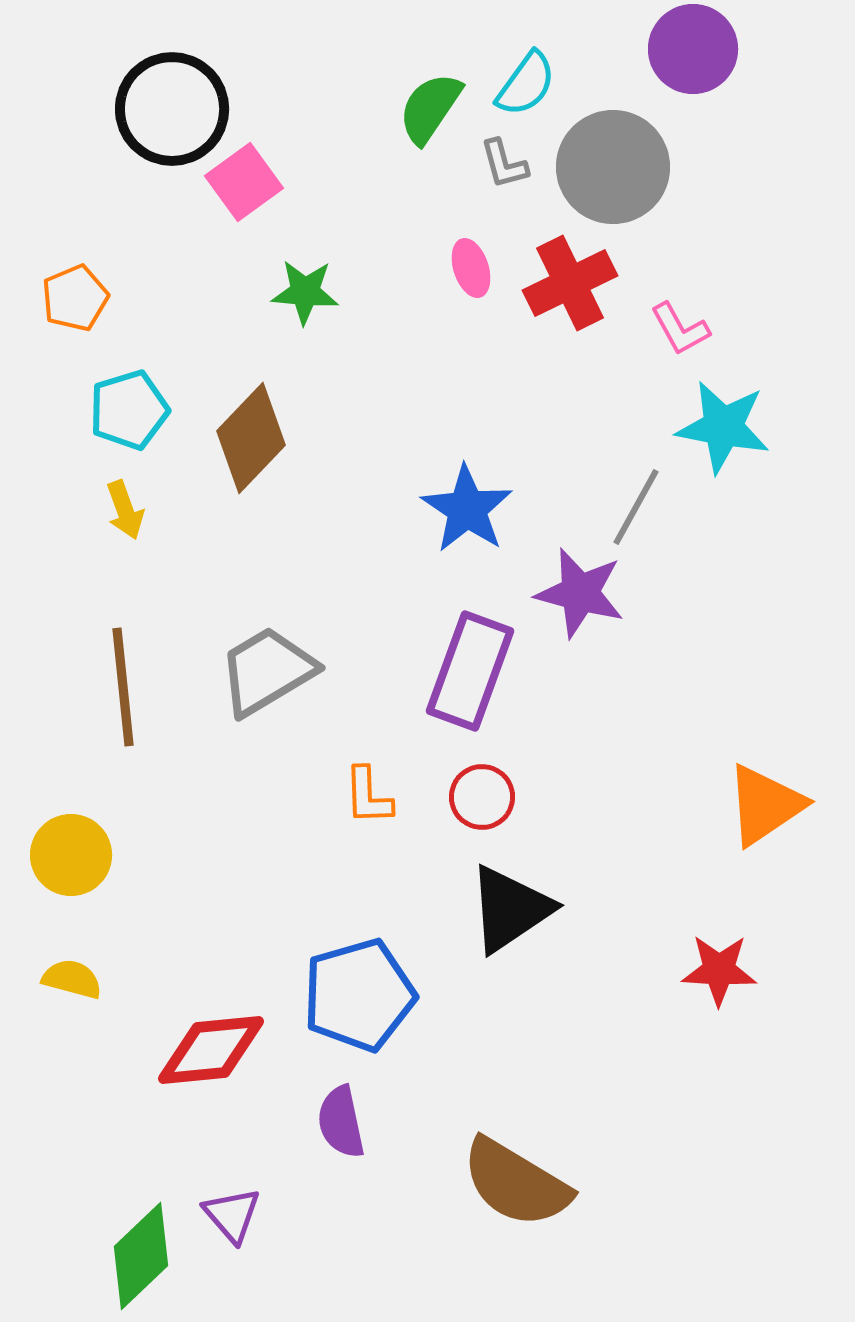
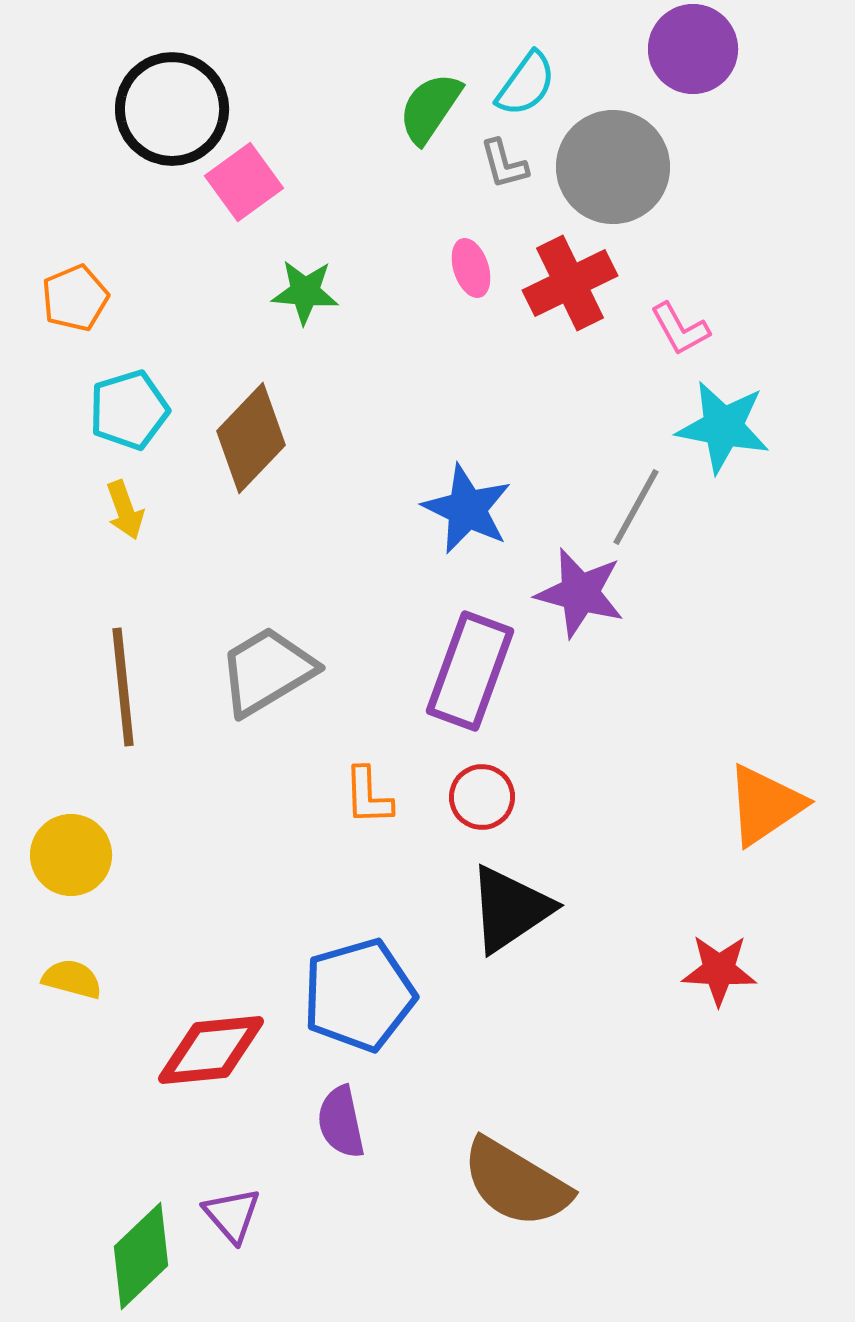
blue star: rotated 8 degrees counterclockwise
